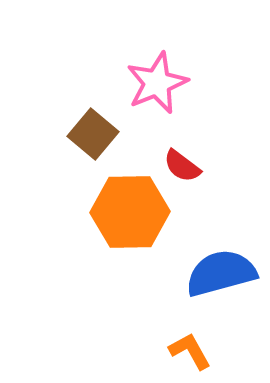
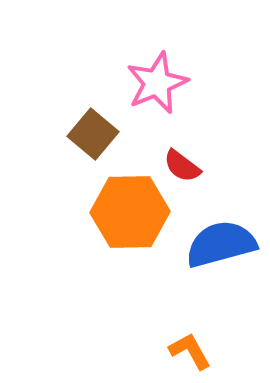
blue semicircle: moved 29 px up
